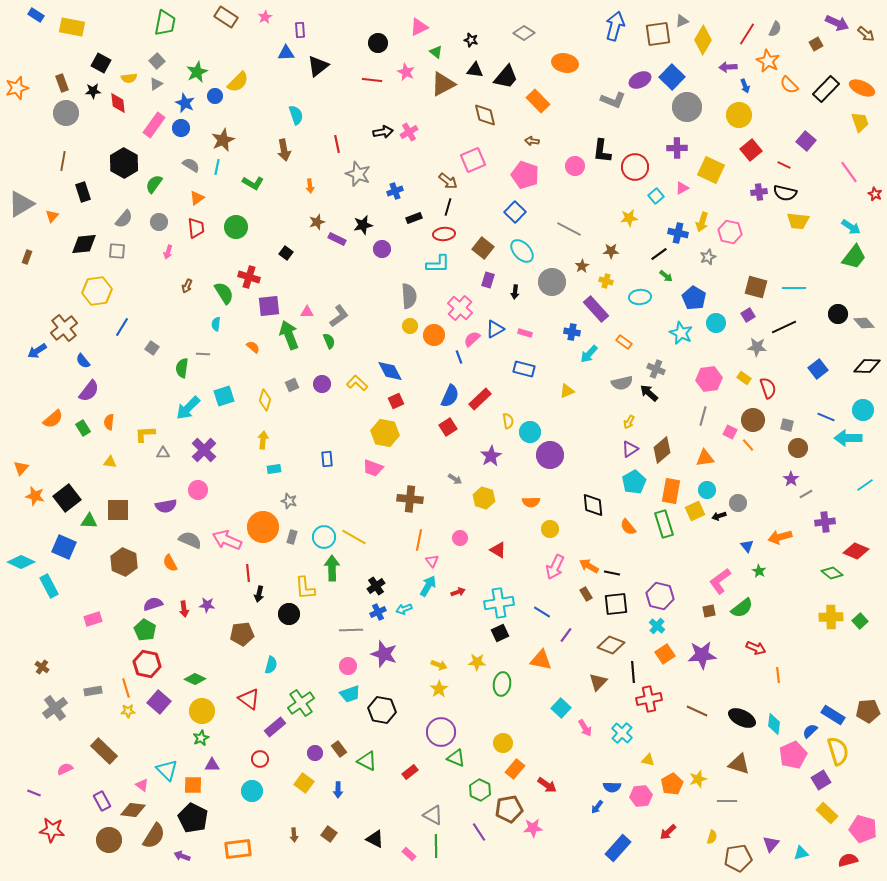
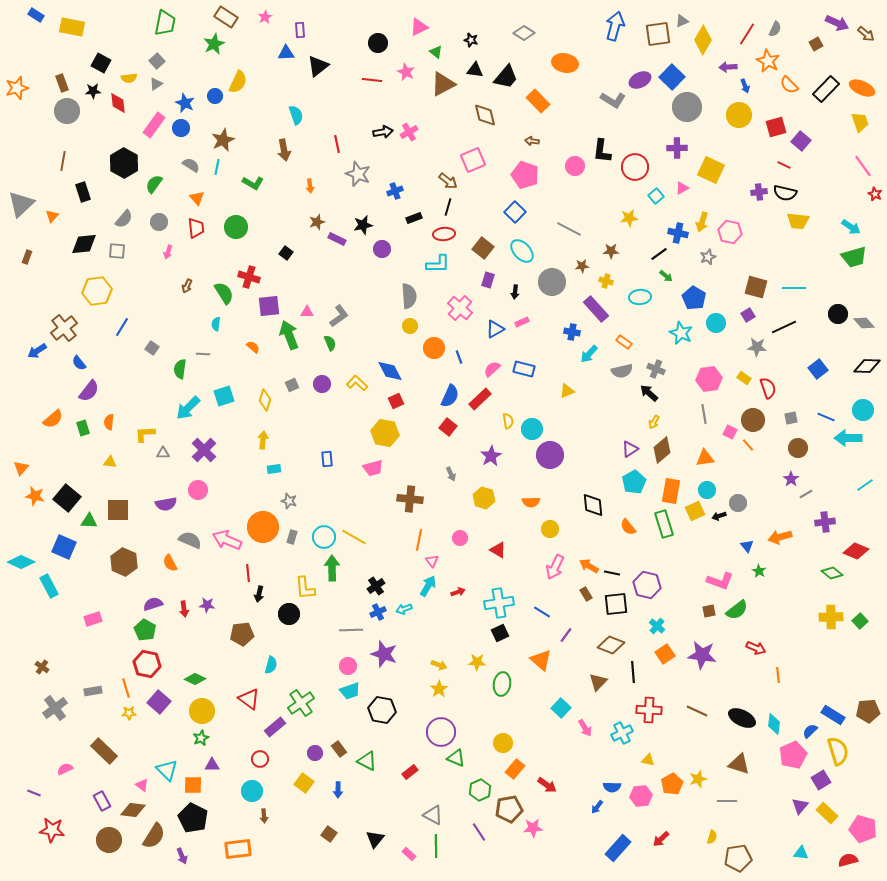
green star at (197, 72): moved 17 px right, 28 px up
yellow semicircle at (238, 82): rotated 20 degrees counterclockwise
gray L-shape at (613, 100): rotated 10 degrees clockwise
gray circle at (66, 113): moved 1 px right, 2 px up
purple square at (806, 141): moved 5 px left
red square at (751, 150): moved 25 px right, 23 px up; rotated 25 degrees clockwise
pink line at (849, 172): moved 14 px right, 6 px up
orange triangle at (197, 198): rotated 35 degrees counterclockwise
gray triangle at (21, 204): rotated 12 degrees counterclockwise
green trapezoid at (854, 257): rotated 36 degrees clockwise
brown star at (582, 266): rotated 24 degrees clockwise
pink rectangle at (525, 333): moved 3 px left, 11 px up; rotated 40 degrees counterclockwise
orange circle at (434, 335): moved 13 px down
pink semicircle at (472, 339): moved 20 px right, 30 px down
green semicircle at (329, 341): moved 1 px right, 2 px down
blue semicircle at (83, 361): moved 4 px left, 2 px down
green semicircle at (182, 368): moved 2 px left, 1 px down
gray semicircle at (622, 383): moved 12 px up
gray line at (703, 416): moved 1 px right, 2 px up; rotated 24 degrees counterclockwise
yellow arrow at (629, 422): moved 25 px right
gray square at (787, 425): moved 4 px right, 7 px up; rotated 24 degrees counterclockwise
red square at (448, 427): rotated 18 degrees counterclockwise
green rectangle at (83, 428): rotated 14 degrees clockwise
cyan circle at (530, 432): moved 2 px right, 3 px up
pink trapezoid at (373, 468): rotated 35 degrees counterclockwise
gray arrow at (455, 479): moved 4 px left, 5 px up; rotated 32 degrees clockwise
black square at (67, 498): rotated 12 degrees counterclockwise
purple semicircle at (166, 506): moved 2 px up
pink L-shape at (720, 581): rotated 124 degrees counterclockwise
purple hexagon at (660, 596): moved 13 px left, 11 px up
green semicircle at (742, 608): moved 5 px left, 2 px down
purple star at (702, 655): rotated 12 degrees clockwise
orange triangle at (541, 660): rotated 30 degrees clockwise
cyan trapezoid at (350, 694): moved 3 px up
red cross at (649, 699): moved 11 px down; rotated 15 degrees clockwise
yellow star at (128, 711): moved 1 px right, 2 px down
cyan cross at (622, 733): rotated 20 degrees clockwise
green hexagon at (480, 790): rotated 10 degrees clockwise
red arrow at (668, 832): moved 7 px left, 7 px down
brown arrow at (294, 835): moved 30 px left, 19 px up
black triangle at (375, 839): rotated 42 degrees clockwise
purple triangle at (771, 844): moved 29 px right, 38 px up
cyan triangle at (801, 853): rotated 21 degrees clockwise
purple arrow at (182, 856): rotated 133 degrees counterclockwise
